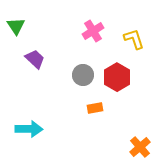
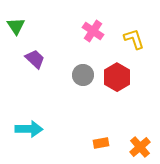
pink cross: rotated 25 degrees counterclockwise
orange rectangle: moved 6 px right, 35 px down
